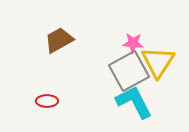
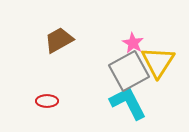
pink star: rotated 25 degrees clockwise
cyan L-shape: moved 6 px left, 1 px down
